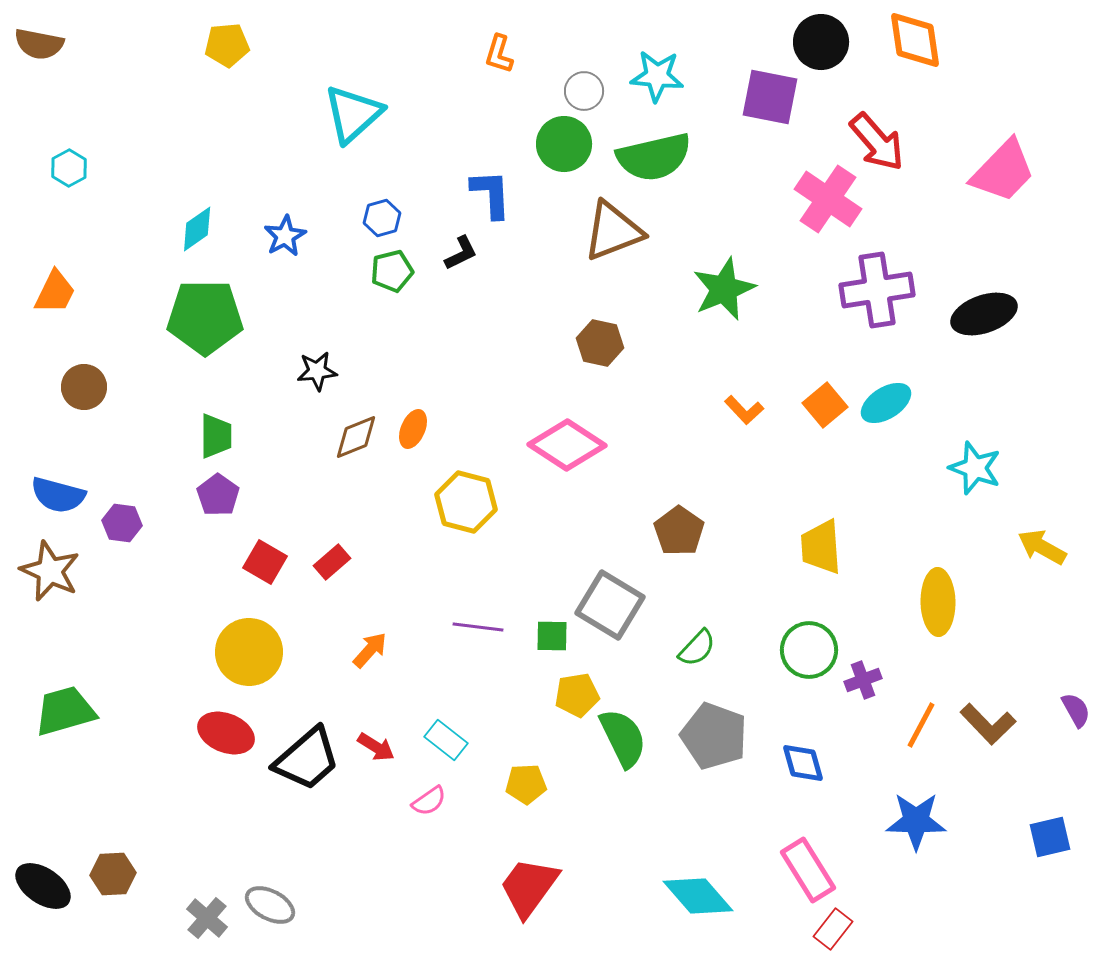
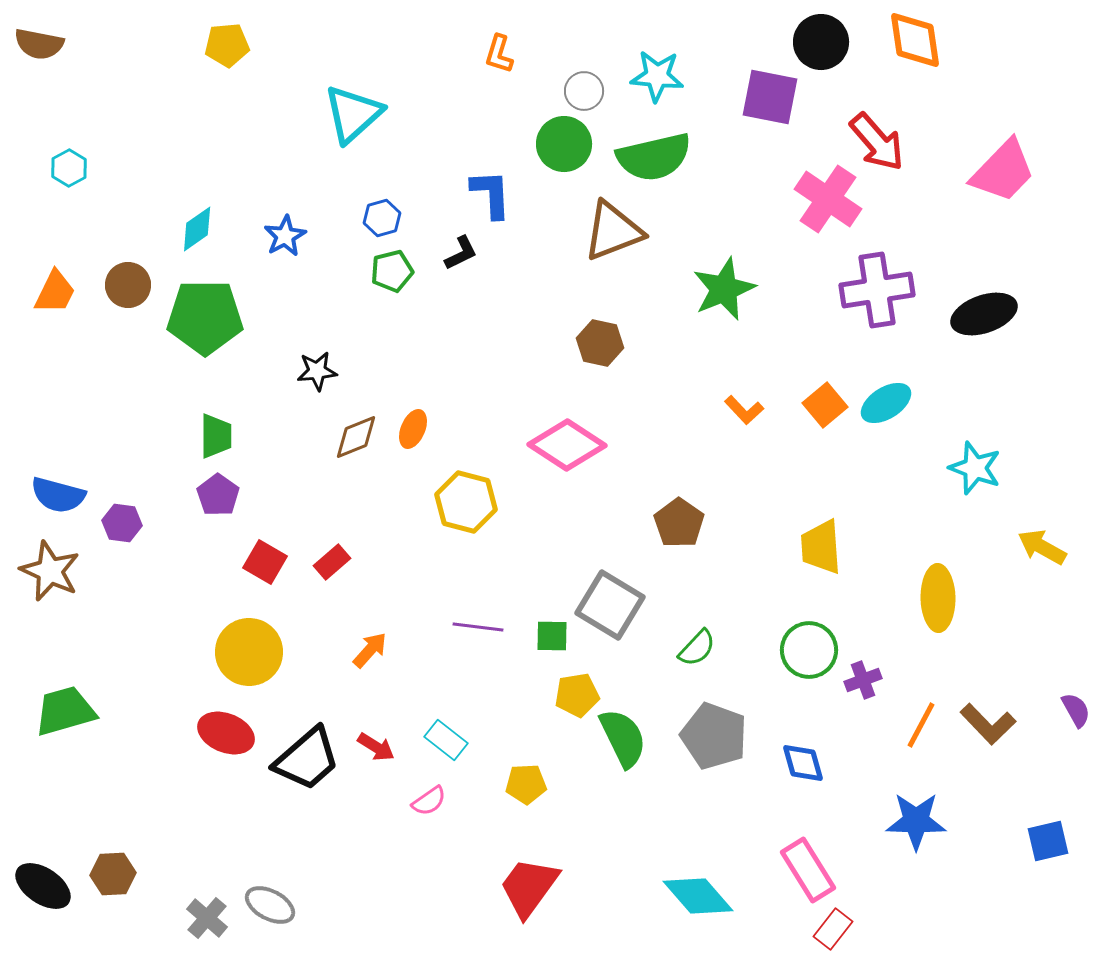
brown circle at (84, 387): moved 44 px right, 102 px up
brown pentagon at (679, 531): moved 8 px up
yellow ellipse at (938, 602): moved 4 px up
blue square at (1050, 837): moved 2 px left, 4 px down
